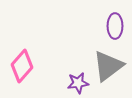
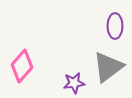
gray triangle: moved 1 px down
purple star: moved 4 px left
